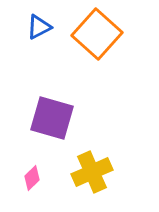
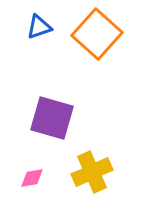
blue triangle: rotated 8 degrees clockwise
pink diamond: rotated 35 degrees clockwise
